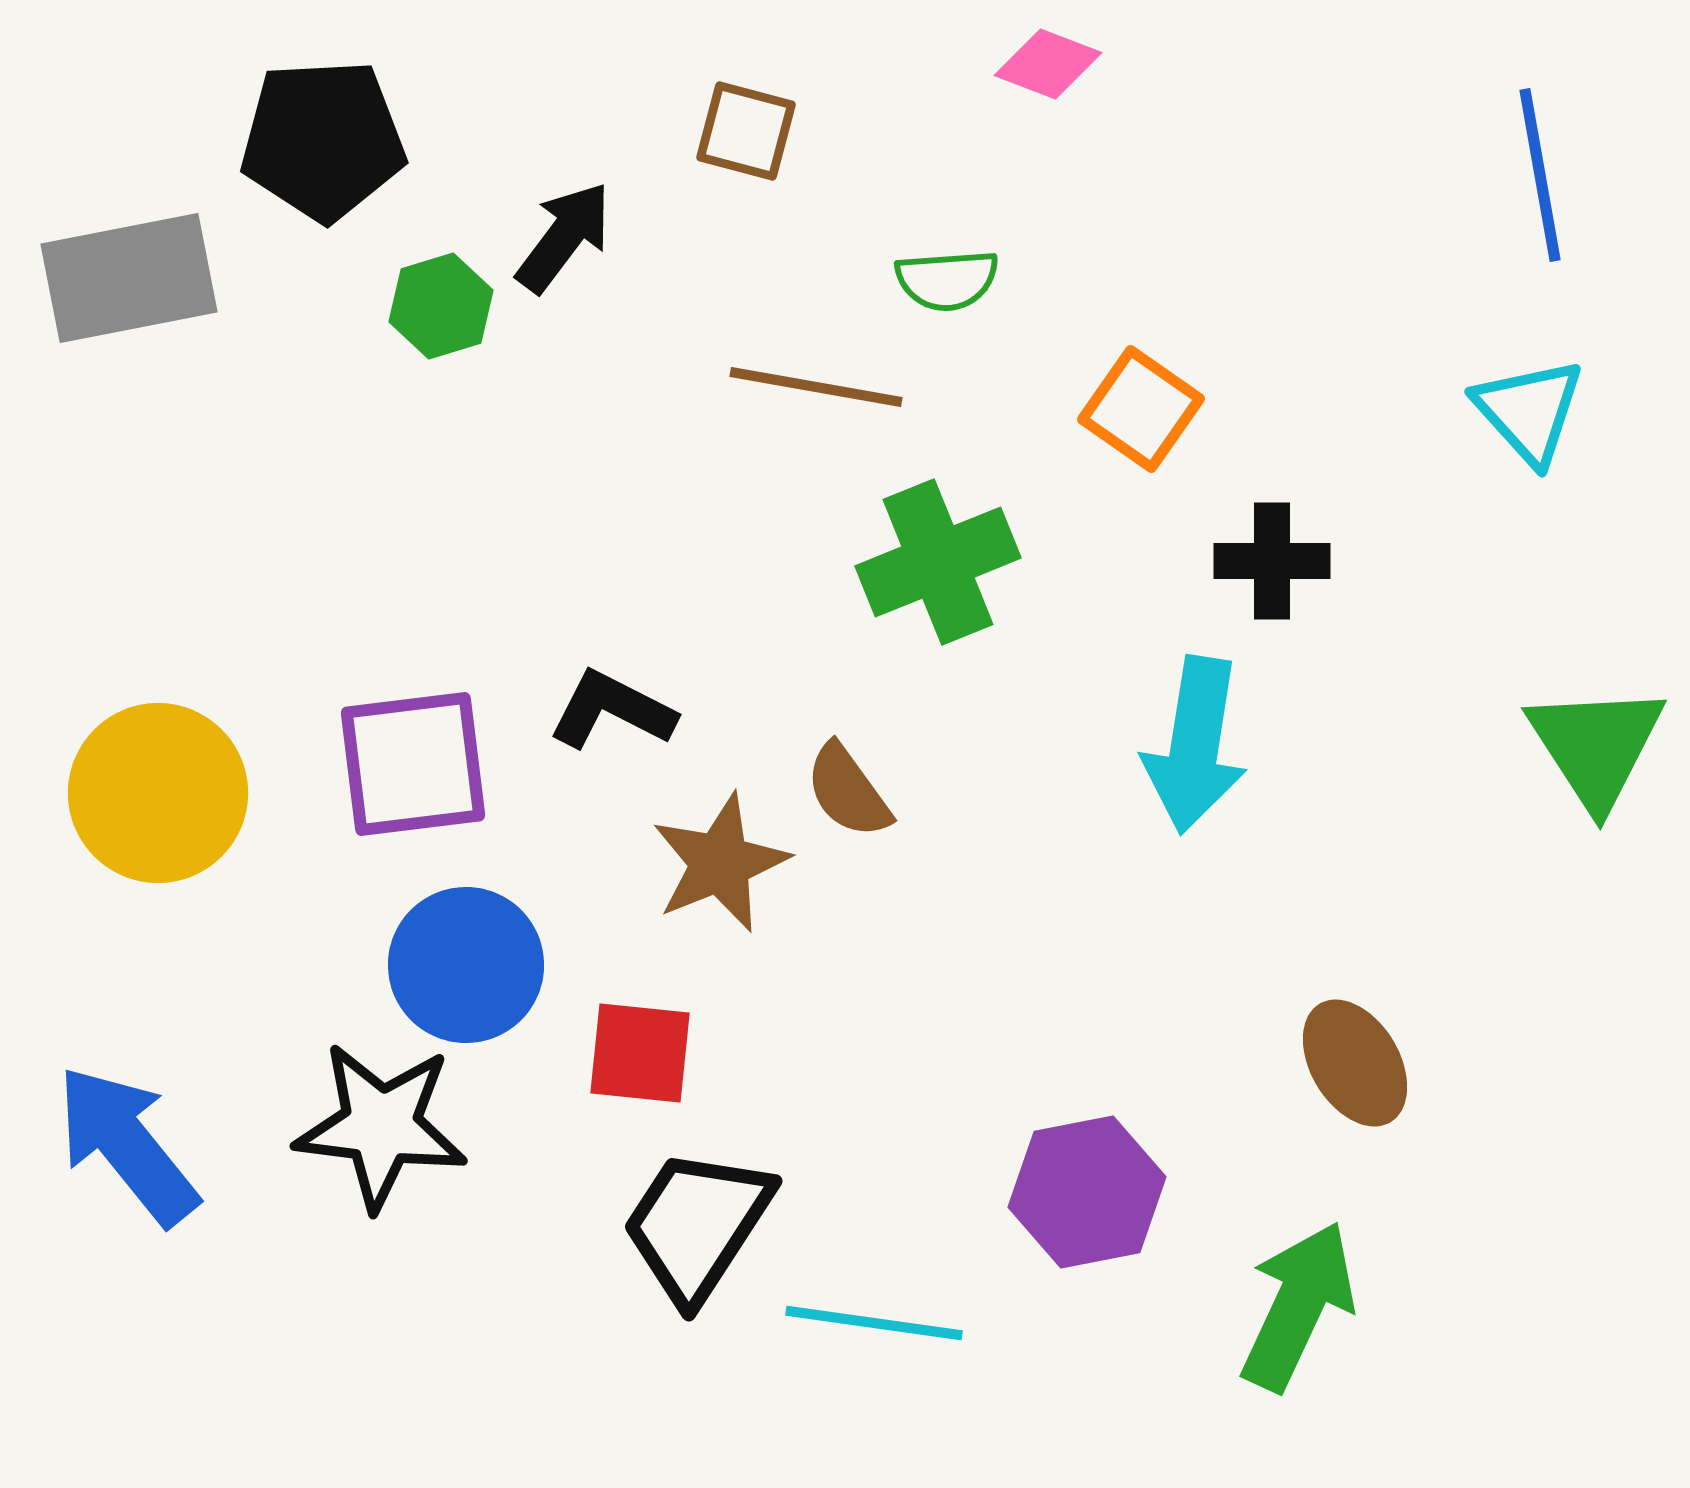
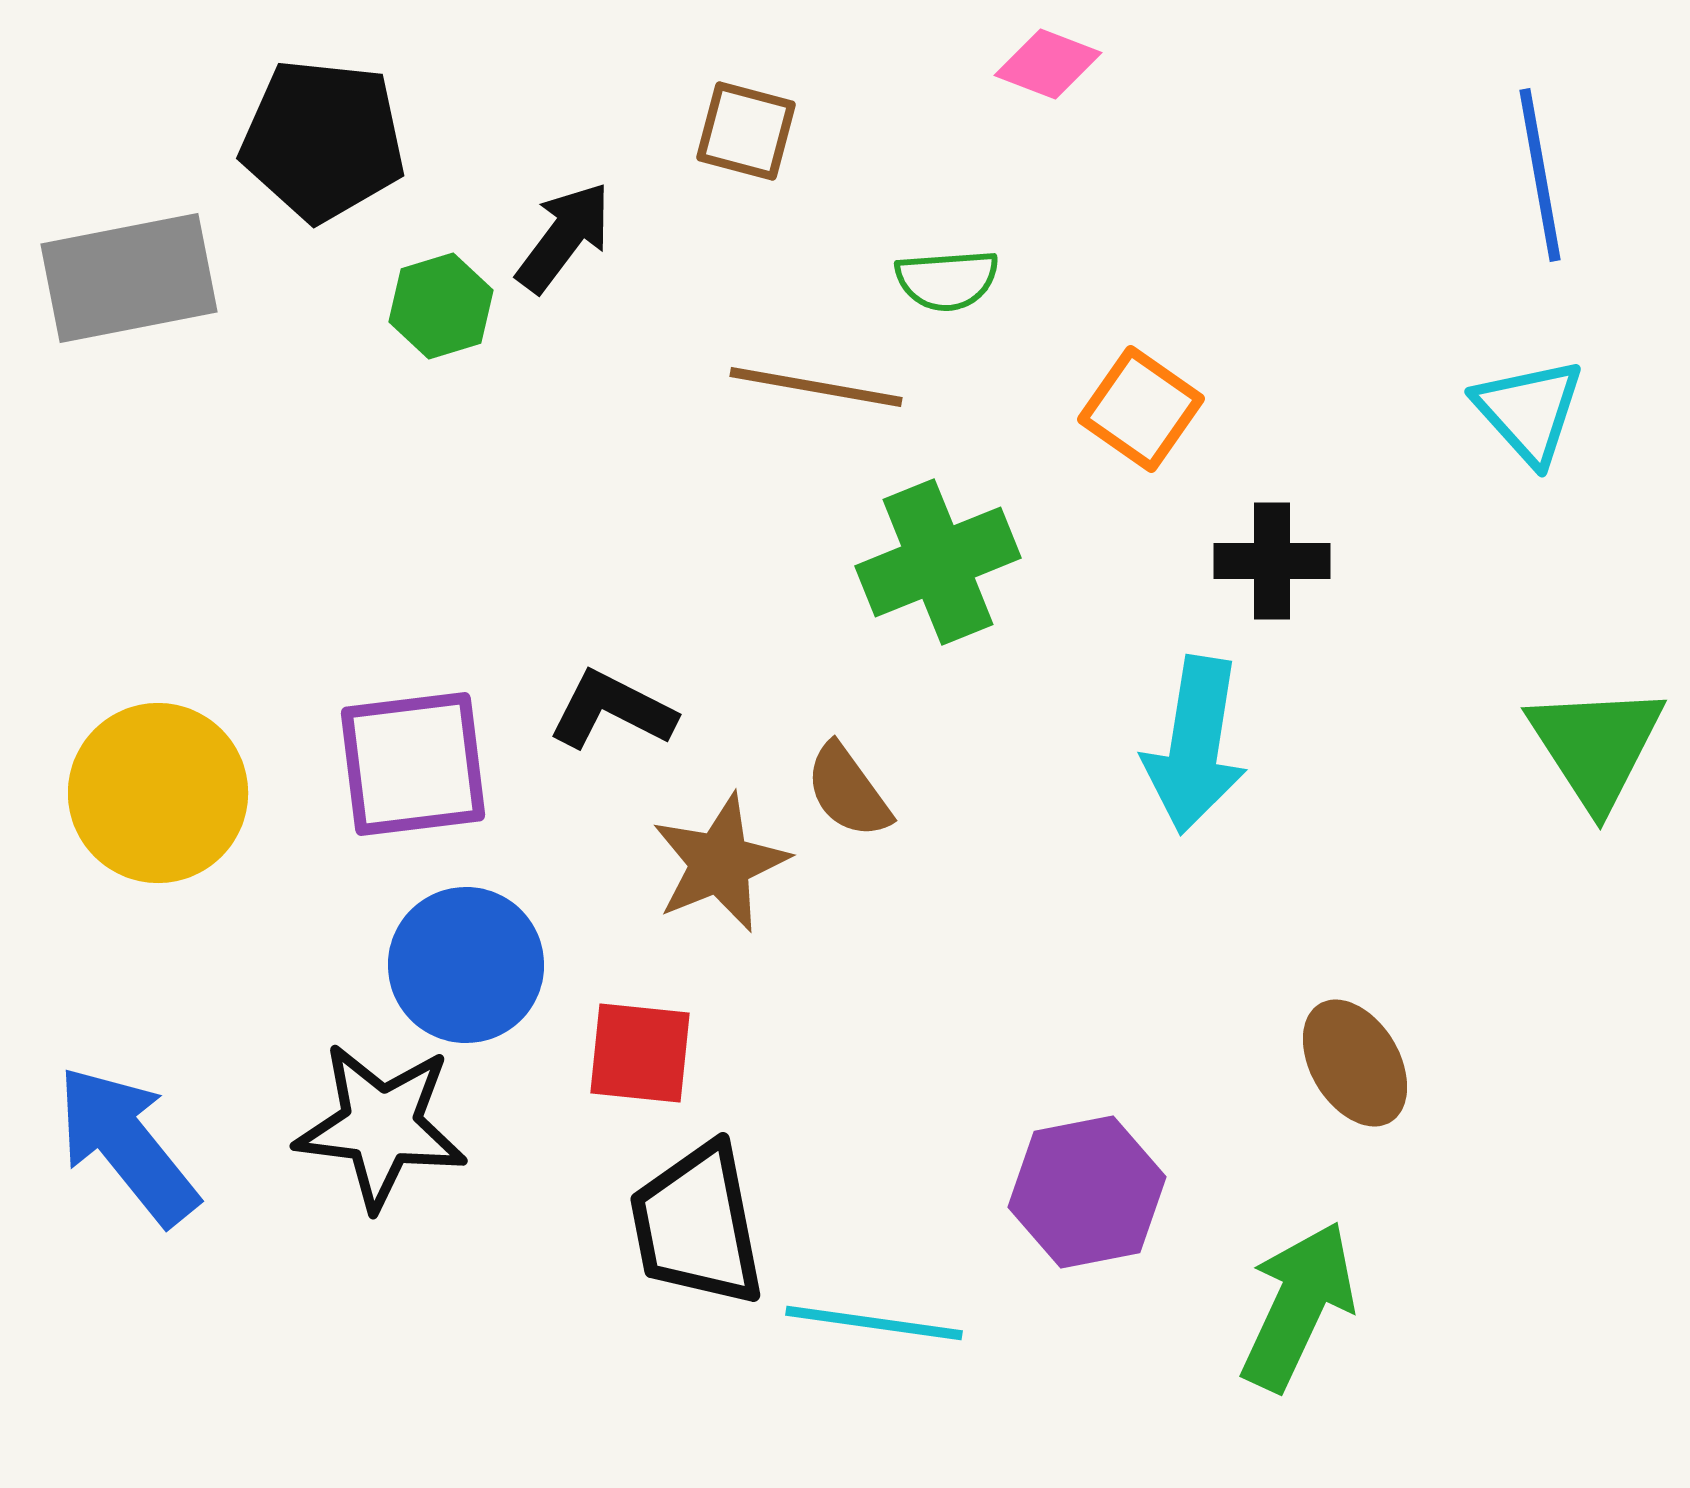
black pentagon: rotated 9 degrees clockwise
black trapezoid: rotated 44 degrees counterclockwise
